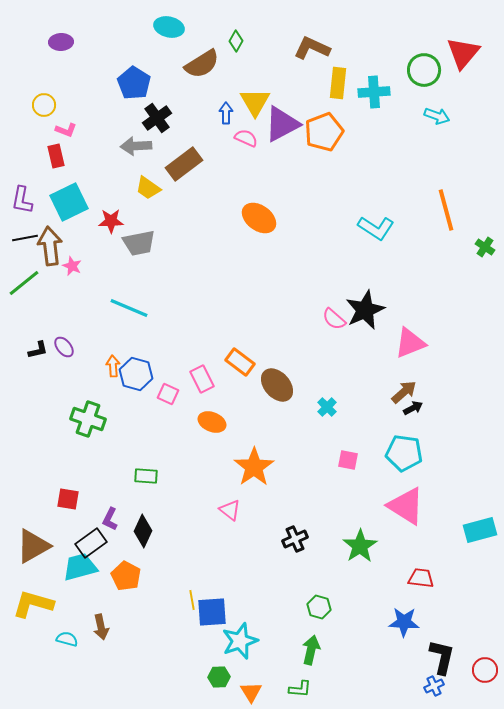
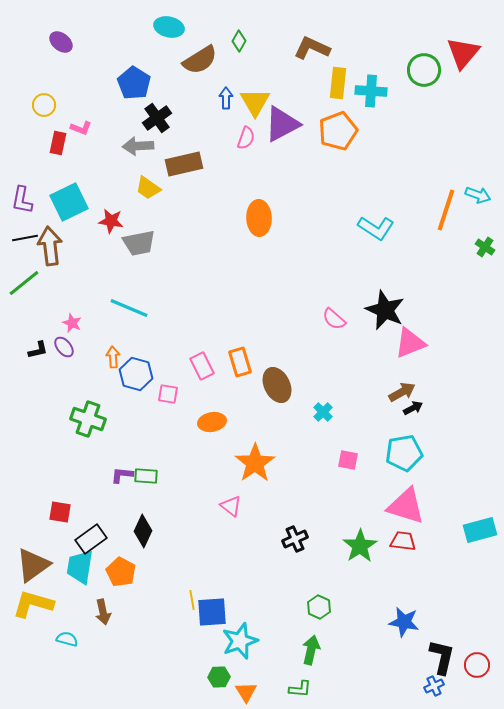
green diamond at (236, 41): moved 3 px right
purple ellipse at (61, 42): rotated 40 degrees clockwise
brown semicircle at (202, 64): moved 2 px left, 4 px up
cyan cross at (374, 92): moved 3 px left, 1 px up; rotated 8 degrees clockwise
blue arrow at (226, 113): moved 15 px up
cyan arrow at (437, 116): moved 41 px right, 79 px down
pink L-shape at (66, 130): moved 15 px right, 2 px up
orange pentagon at (324, 132): moved 14 px right, 1 px up
pink semicircle at (246, 138): rotated 85 degrees clockwise
gray arrow at (136, 146): moved 2 px right
red rectangle at (56, 156): moved 2 px right, 13 px up; rotated 25 degrees clockwise
brown rectangle at (184, 164): rotated 24 degrees clockwise
orange line at (446, 210): rotated 33 degrees clockwise
orange ellipse at (259, 218): rotated 52 degrees clockwise
red star at (111, 221): rotated 10 degrees clockwise
pink star at (72, 266): moved 57 px down
black star at (365, 310): moved 20 px right; rotated 24 degrees counterclockwise
orange rectangle at (240, 362): rotated 36 degrees clockwise
orange arrow at (113, 366): moved 9 px up
pink rectangle at (202, 379): moved 13 px up
brown ellipse at (277, 385): rotated 16 degrees clockwise
brown arrow at (404, 392): moved 2 px left; rotated 12 degrees clockwise
pink square at (168, 394): rotated 15 degrees counterclockwise
cyan cross at (327, 407): moved 4 px left, 5 px down
orange ellipse at (212, 422): rotated 32 degrees counterclockwise
cyan pentagon at (404, 453): rotated 18 degrees counterclockwise
orange star at (254, 467): moved 1 px right, 4 px up
red square at (68, 499): moved 8 px left, 13 px down
pink triangle at (406, 506): rotated 15 degrees counterclockwise
pink triangle at (230, 510): moved 1 px right, 4 px up
purple L-shape at (110, 519): moved 12 px right, 44 px up; rotated 70 degrees clockwise
black rectangle at (91, 543): moved 4 px up
brown triangle at (33, 546): moved 19 px down; rotated 6 degrees counterclockwise
cyan trapezoid at (80, 567): rotated 66 degrees counterclockwise
orange pentagon at (126, 576): moved 5 px left, 4 px up
red trapezoid at (421, 578): moved 18 px left, 37 px up
green hexagon at (319, 607): rotated 10 degrees clockwise
blue star at (404, 622): rotated 8 degrees clockwise
brown arrow at (101, 627): moved 2 px right, 15 px up
red circle at (485, 670): moved 8 px left, 5 px up
orange triangle at (251, 692): moved 5 px left
